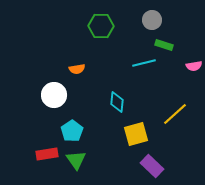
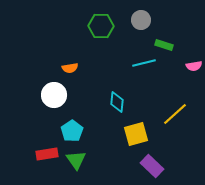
gray circle: moved 11 px left
orange semicircle: moved 7 px left, 1 px up
